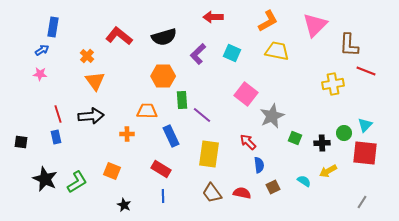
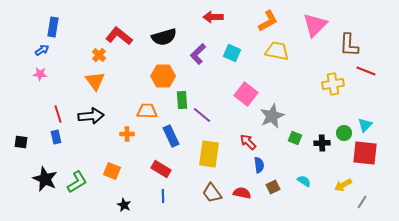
orange cross at (87, 56): moved 12 px right, 1 px up
yellow arrow at (328, 171): moved 15 px right, 14 px down
